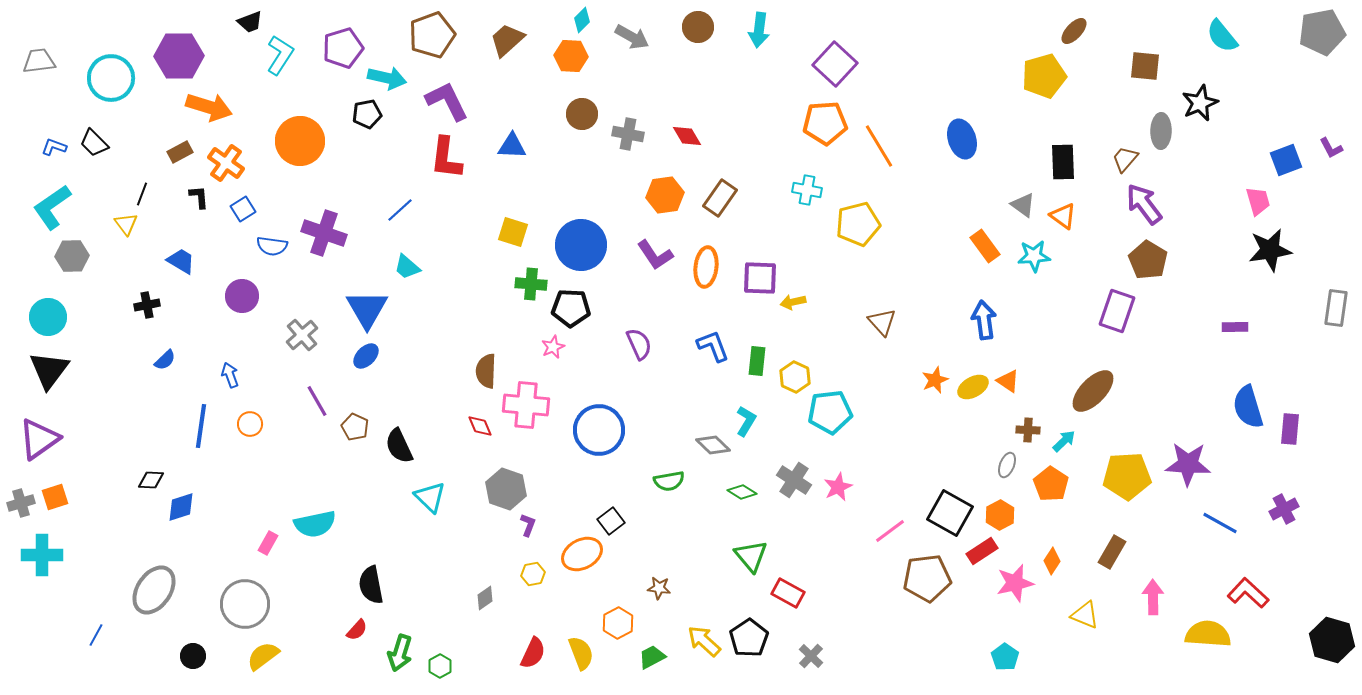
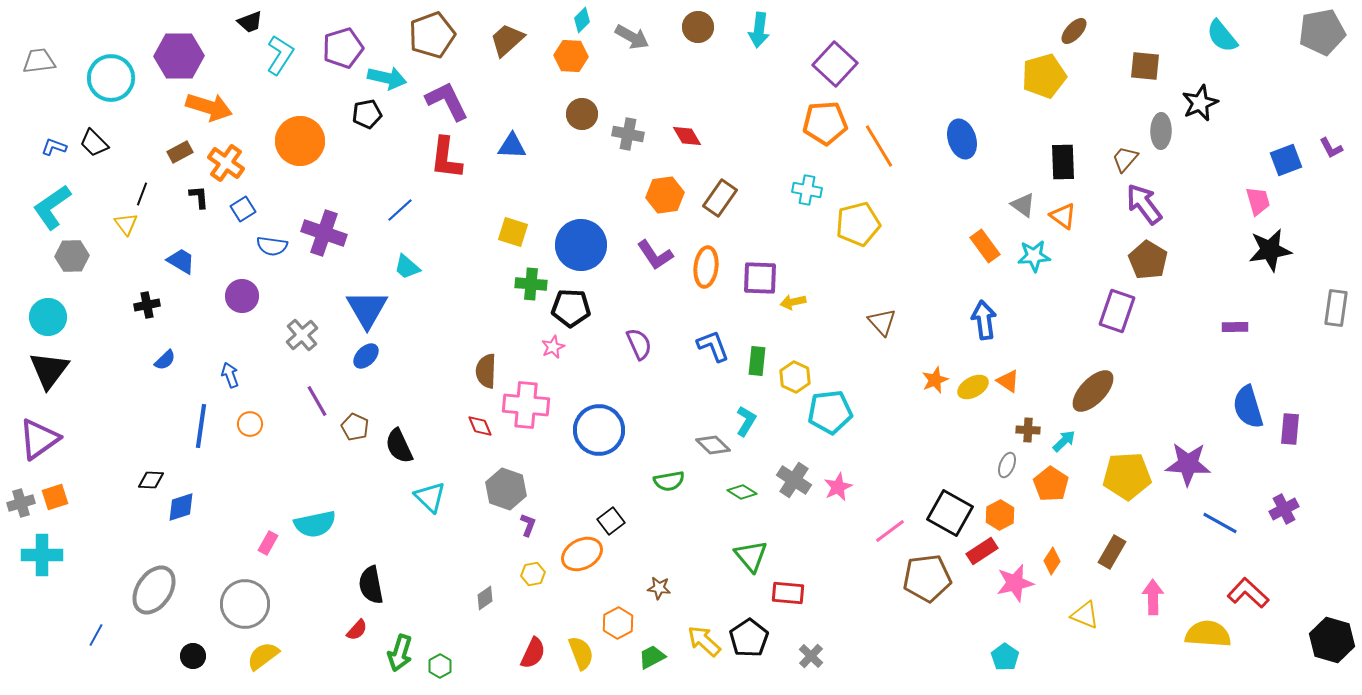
red rectangle at (788, 593): rotated 24 degrees counterclockwise
